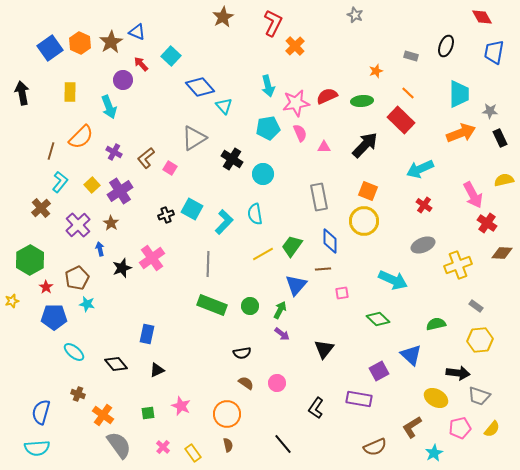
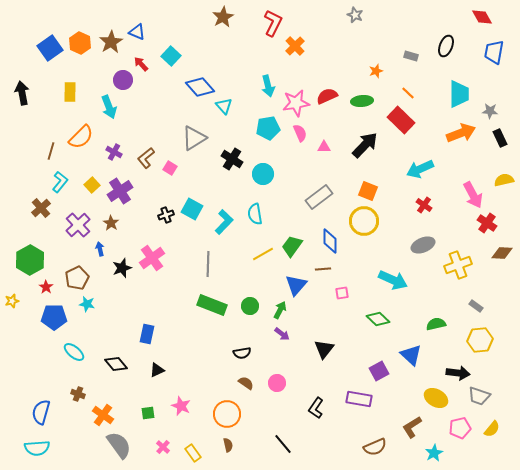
gray rectangle at (319, 197): rotated 64 degrees clockwise
